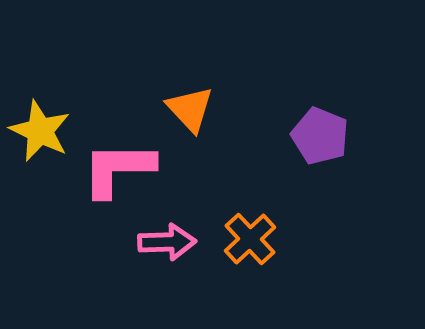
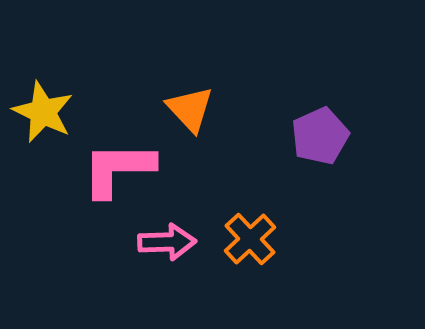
yellow star: moved 3 px right, 19 px up
purple pentagon: rotated 26 degrees clockwise
